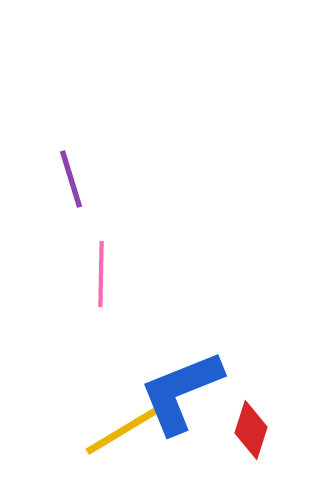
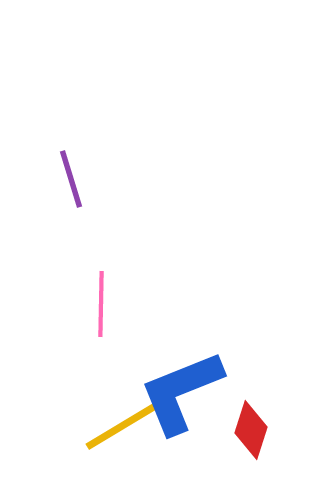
pink line: moved 30 px down
yellow line: moved 5 px up
